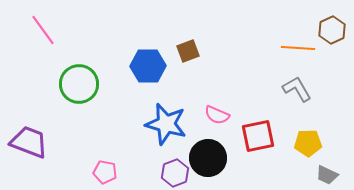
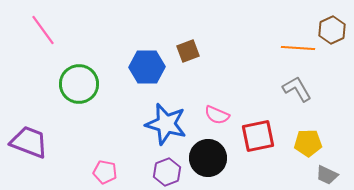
blue hexagon: moved 1 px left, 1 px down
purple hexagon: moved 8 px left, 1 px up
